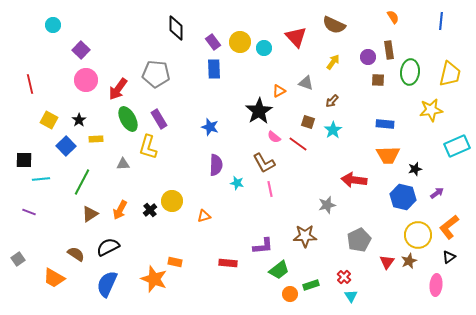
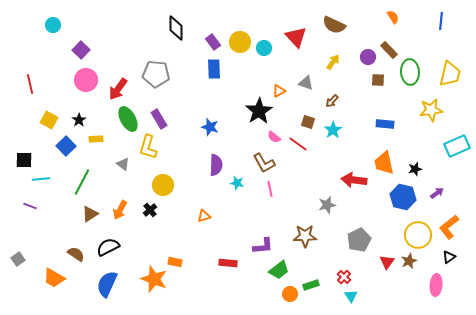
brown rectangle at (389, 50): rotated 36 degrees counterclockwise
green ellipse at (410, 72): rotated 10 degrees counterclockwise
orange trapezoid at (388, 155): moved 4 px left, 8 px down; rotated 80 degrees clockwise
gray triangle at (123, 164): rotated 40 degrees clockwise
yellow circle at (172, 201): moved 9 px left, 16 px up
purple line at (29, 212): moved 1 px right, 6 px up
